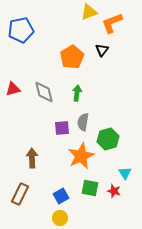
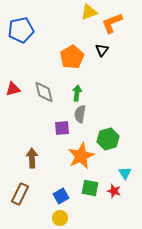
gray semicircle: moved 3 px left, 8 px up
